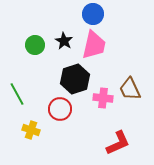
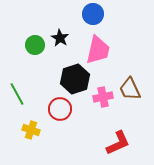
black star: moved 4 px left, 3 px up
pink trapezoid: moved 4 px right, 5 px down
pink cross: moved 1 px up; rotated 18 degrees counterclockwise
